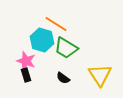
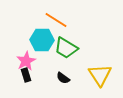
orange line: moved 4 px up
cyan hexagon: rotated 15 degrees counterclockwise
pink star: rotated 24 degrees clockwise
